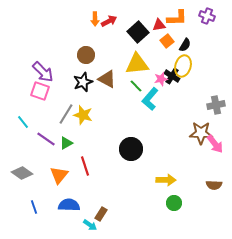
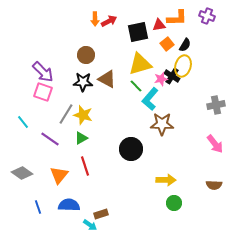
black square: rotated 30 degrees clockwise
orange square: moved 3 px down
yellow triangle: moved 3 px right; rotated 10 degrees counterclockwise
black star: rotated 24 degrees clockwise
pink square: moved 3 px right, 1 px down
brown star: moved 39 px left, 9 px up
purple line: moved 4 px right
green triangle: moved 15 px right, 5 px up
blue line: moved 4 px right
brown rectangle: rotated 40 degrees clockwise
